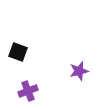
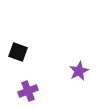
purple star: rotated 12 degrees counterclockwise
